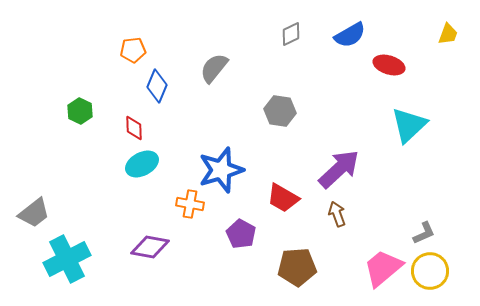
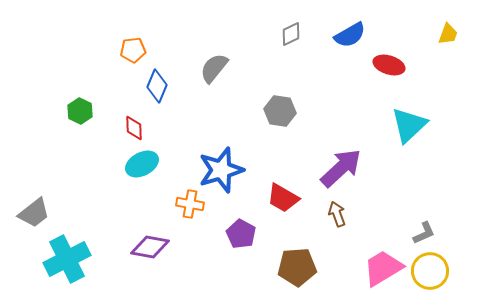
purple arrow: moved 2 px right, 1 px up
pink trapezoid: rotated 9 degrees clockwise
